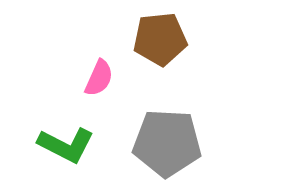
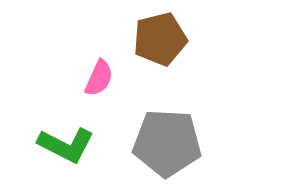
brown pentagon: rotated 8 degrees counterclockwise
